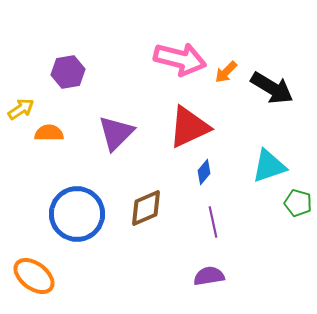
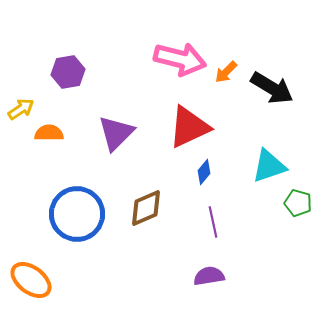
orange ellipse: moved 3 px left, 4 px down
